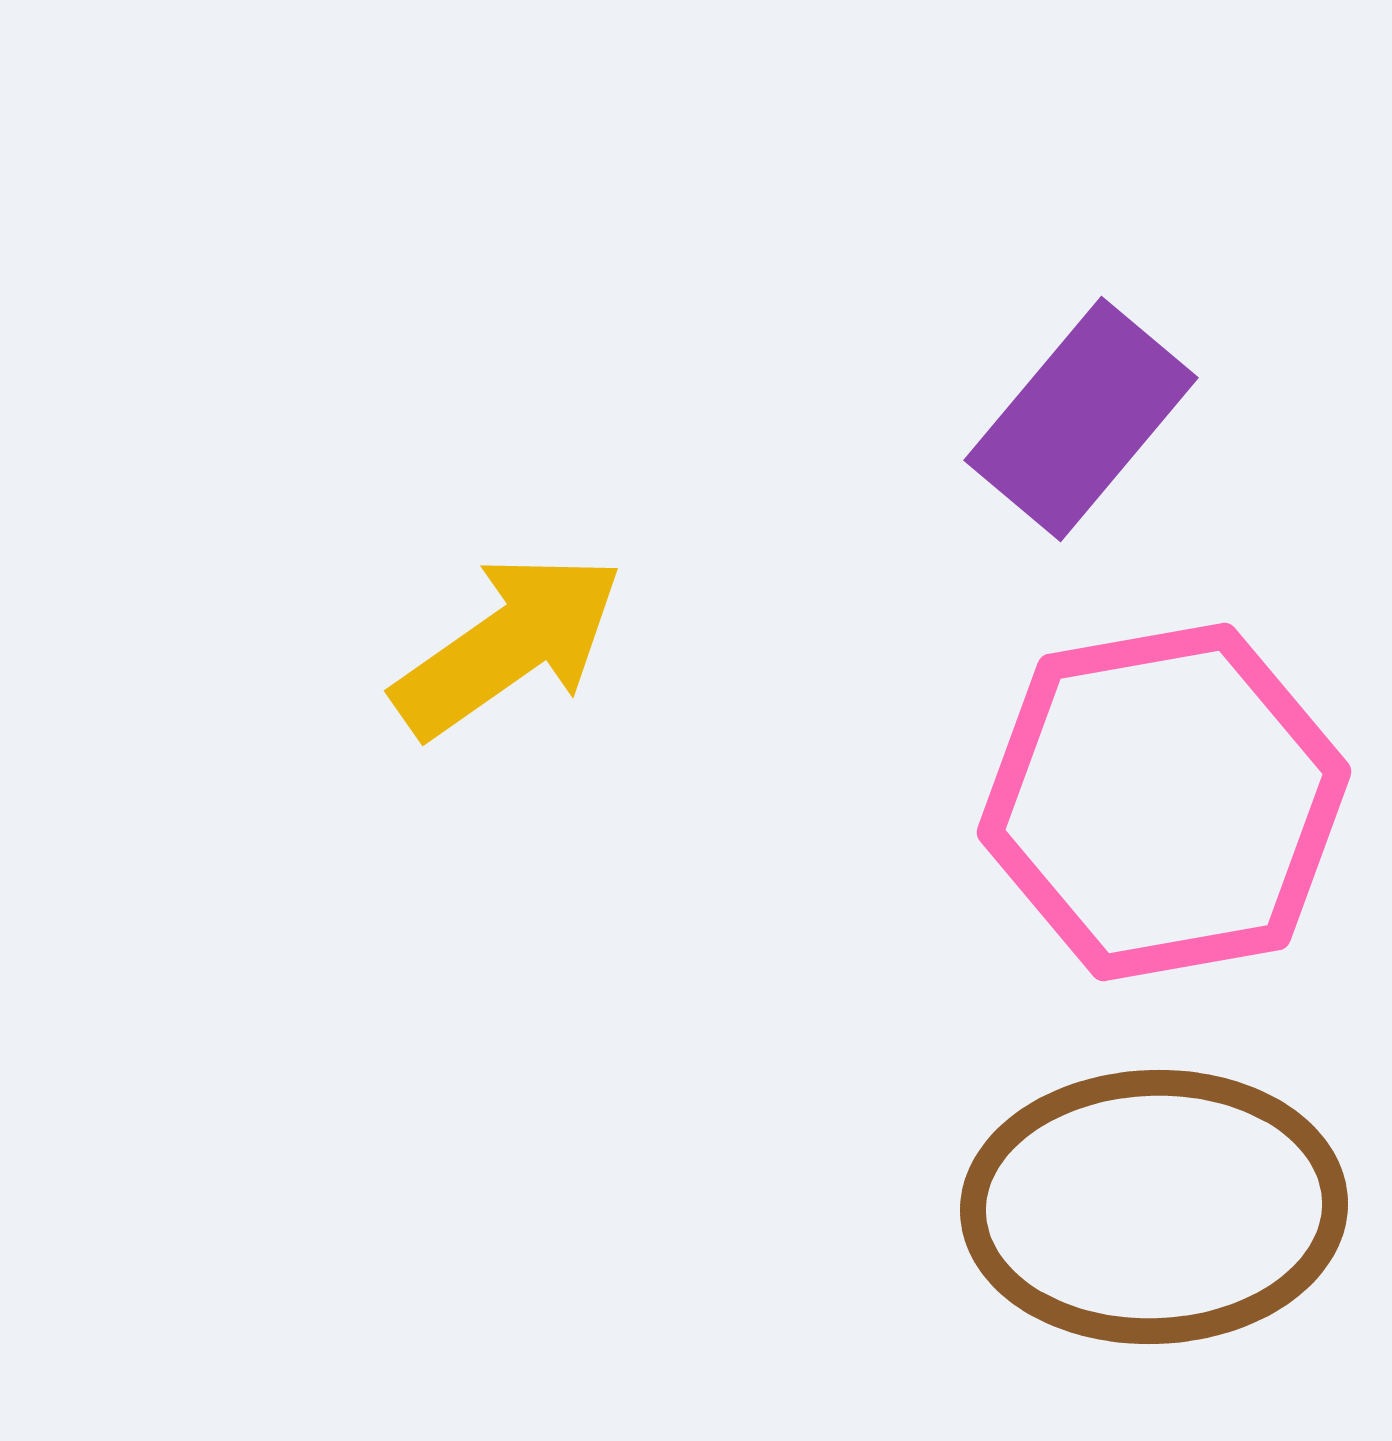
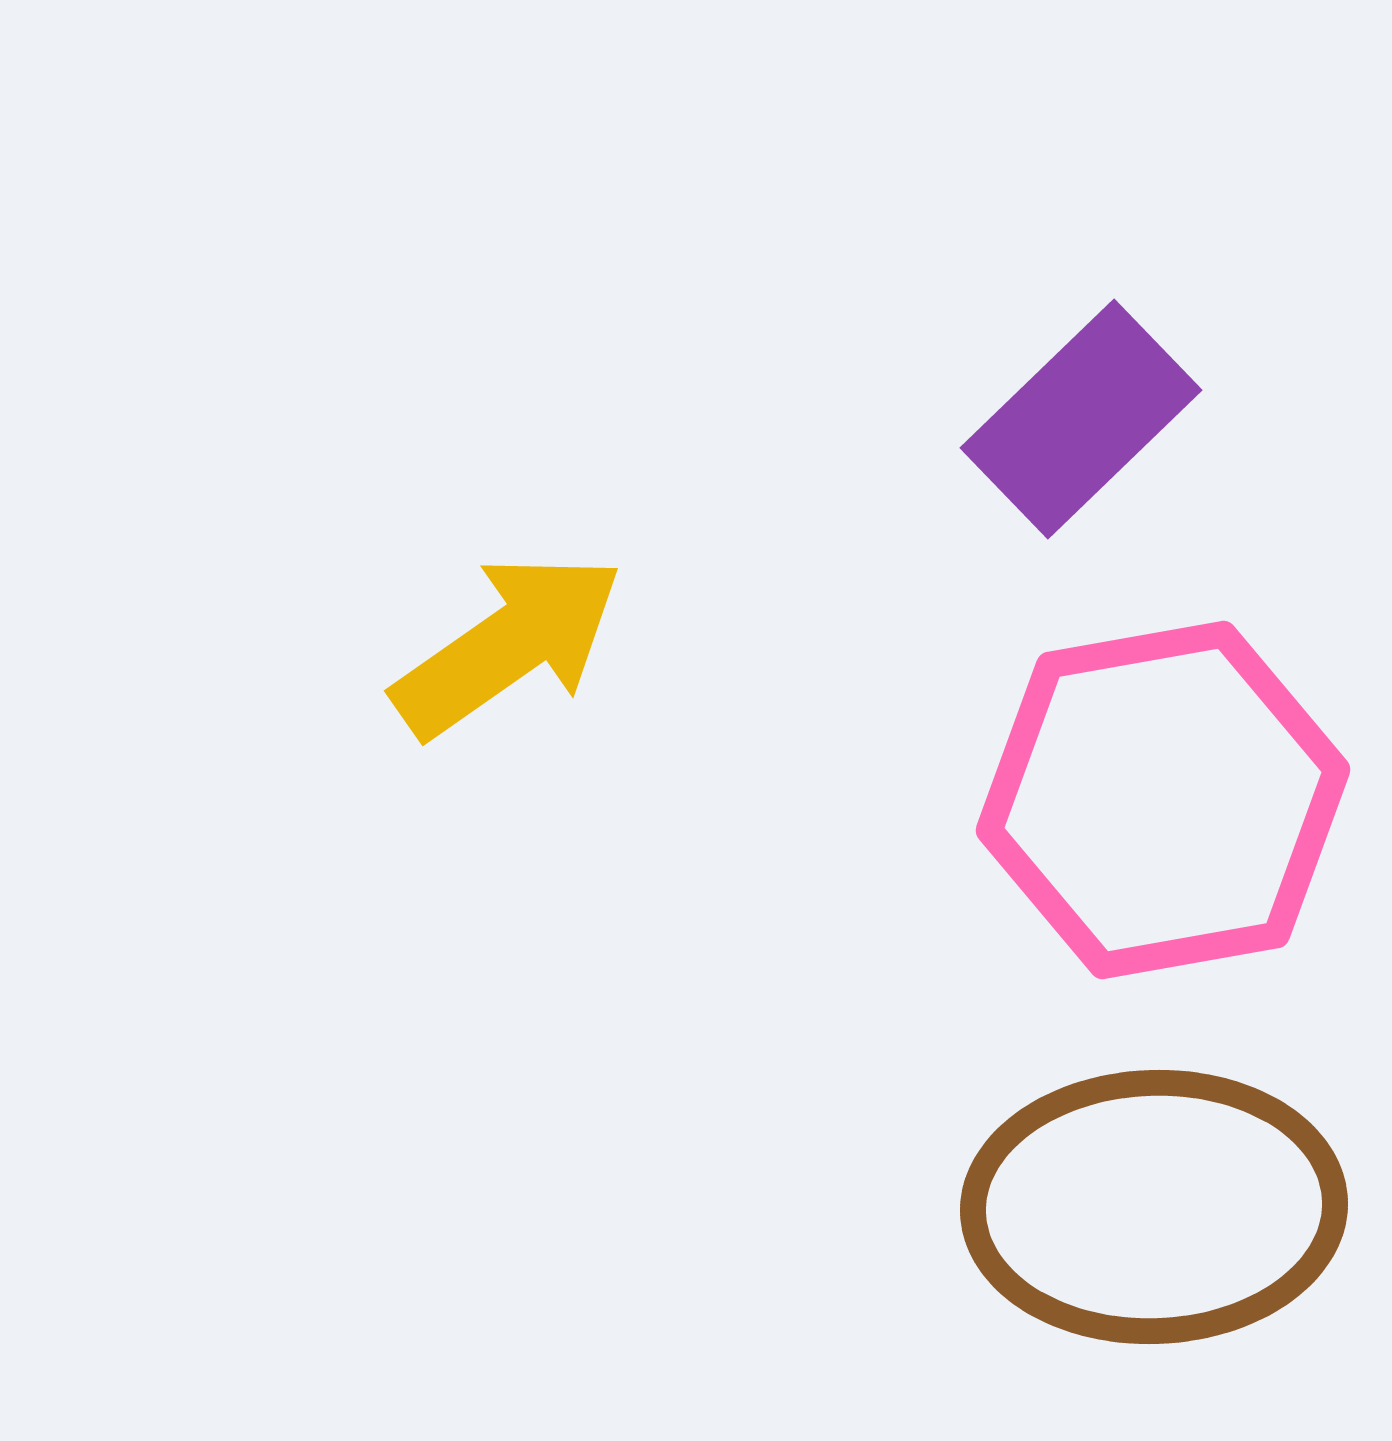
purple rectangle: rotated 6 degrees clockwise
pink hexagon: moved 1 px left, 2 px up
